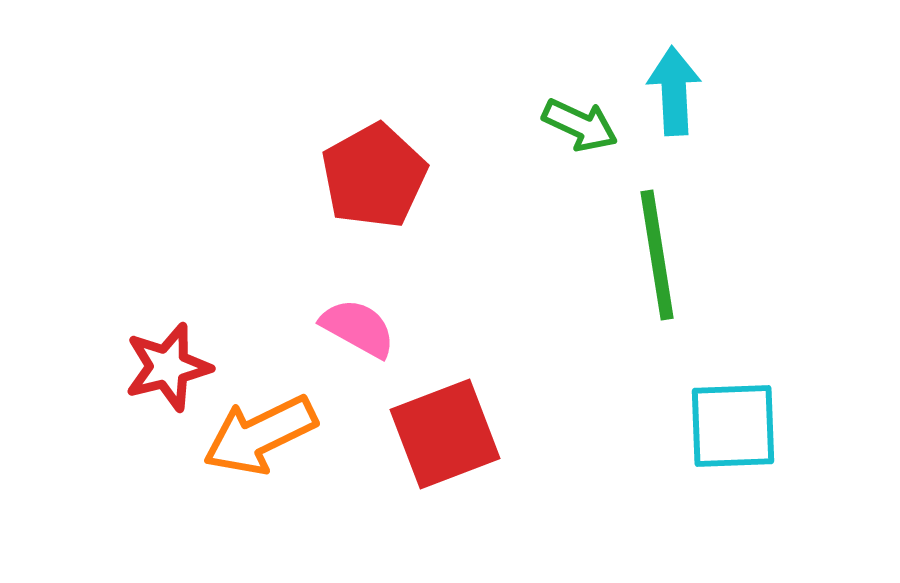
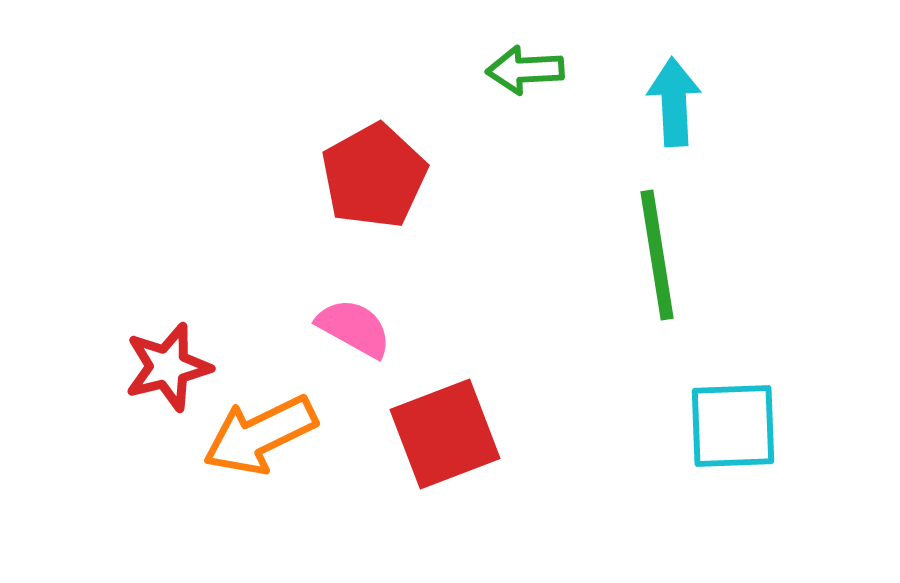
cyan arrow: moved 11 px down
green arrow: moved 55 px left, 55 px up; rotated 152 degrees clockwise
pink semicircle: moved 4 px left
